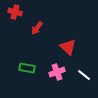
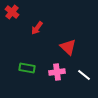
red cross: moved 3 px left; rotated 24 degrees clockwise
pink cross: rotated 14 degrees clockwise
